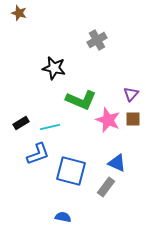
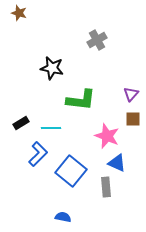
black star: moved 2 px left
green L-shape: rotated 16 degrees counterclockwise
pink star: moved 1 px left, 16 px down
cyan line: moved 1 px right, 1 px down; rotated 12 degrees clockwise
blue L-shape: rotated 25 degrees counterclockwise
blue square: rotated 24 degrees clockwise
gray rectangle: rotated 42 degrees counterclockwise
